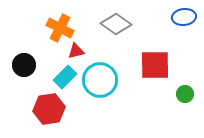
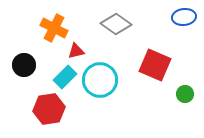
orange cross: moved 6 px left
red square: rotated 24 degrees clockwise
